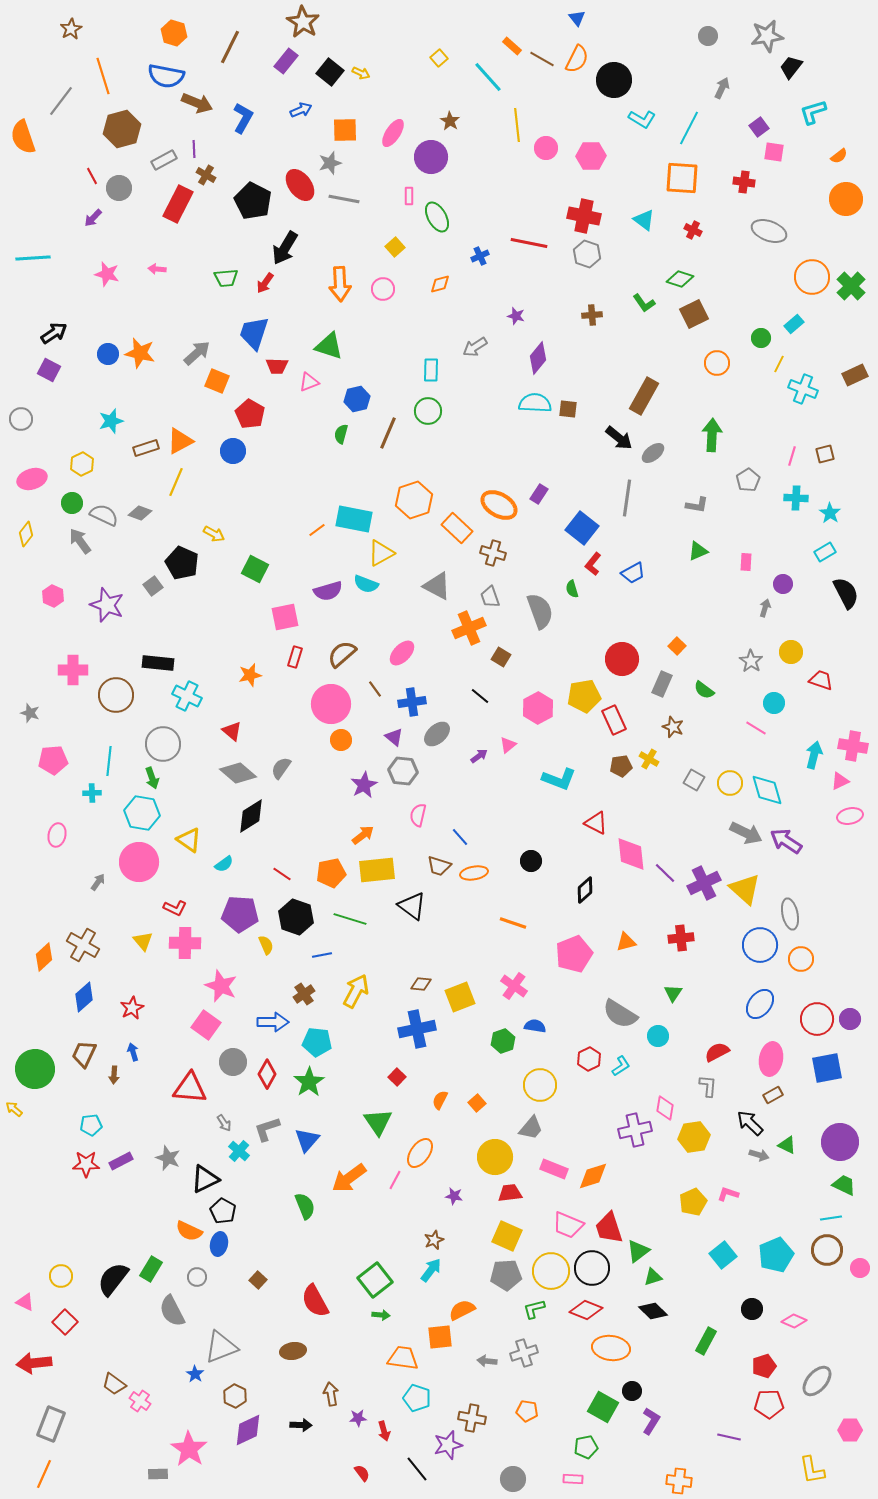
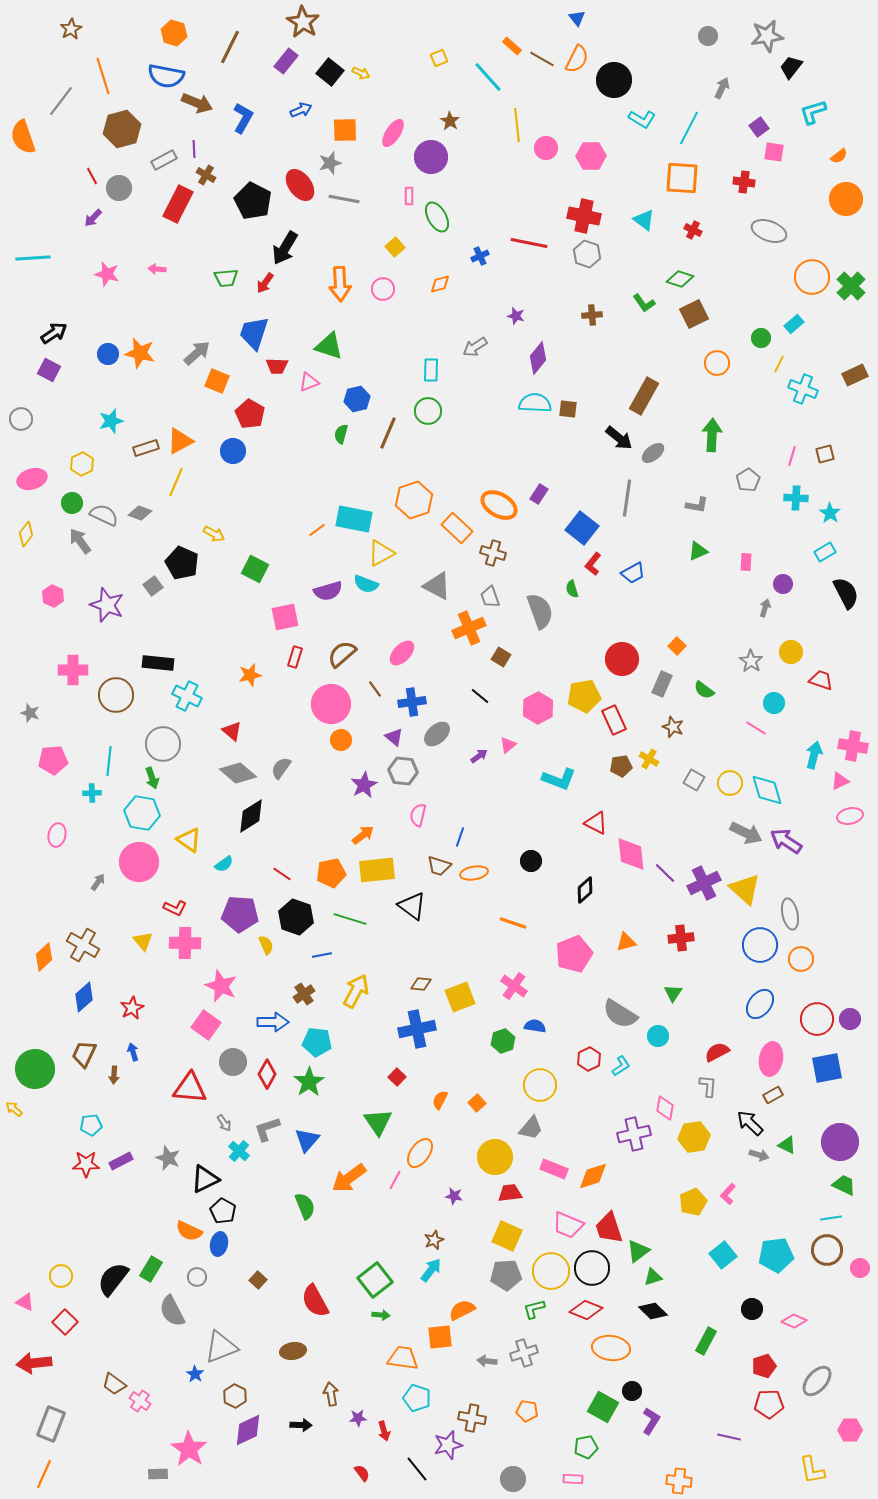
yellow square at (439, 58): rotated 18 degrees clockwise
blue line at (460, 837): rotated 60 degrees clockwise
purple cross at (635, 1130): moved 1 px left, 4 px down
pink L-shape at (728, 1194): rotated 65 degrees counterclockwise
cyan pentagon at (776, 1255): rotated 16 degrees clockwise
